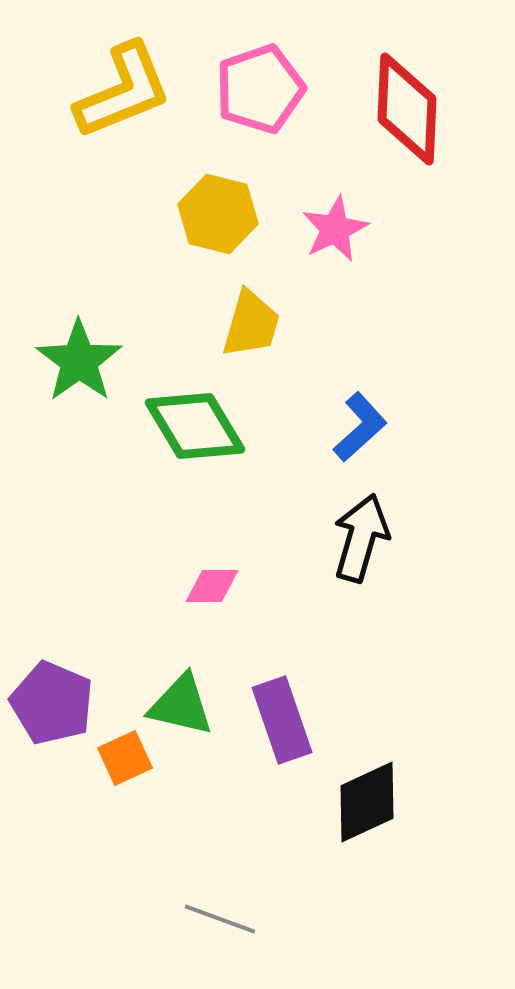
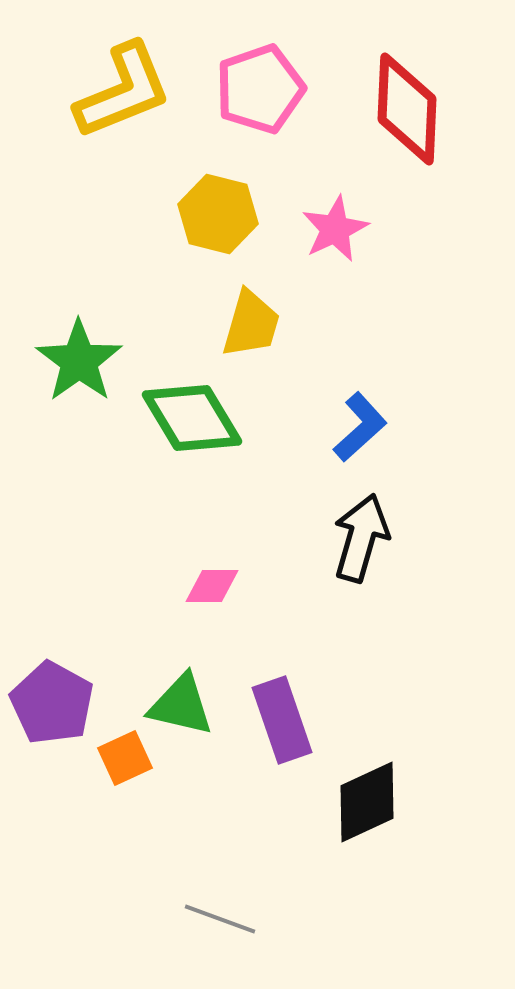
green diamond: moved 3 px left, 8 px up
purple pentagon: rotated 6 degrees clockwise
